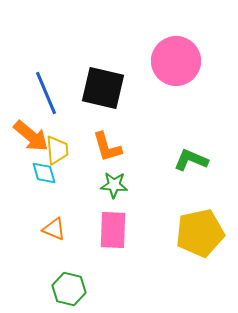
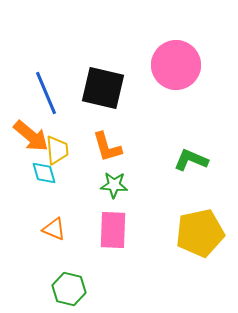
pink circle: moved 4 px down
